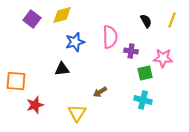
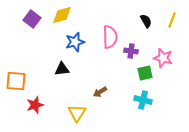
pink star: rotated 12 degrees clockwise
